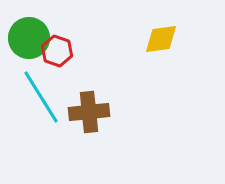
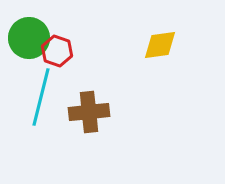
yellow diamond: moved 1 px left, 6 px down
cyan line: rotated 46 degrees clockwise
